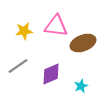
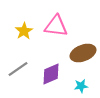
yellow star: rotated 24 degrees counterclockwise
brown ellipse: moved 10 px down
gray line: moved 3 px down
cyan star: rotated 16 degrees clockwise
